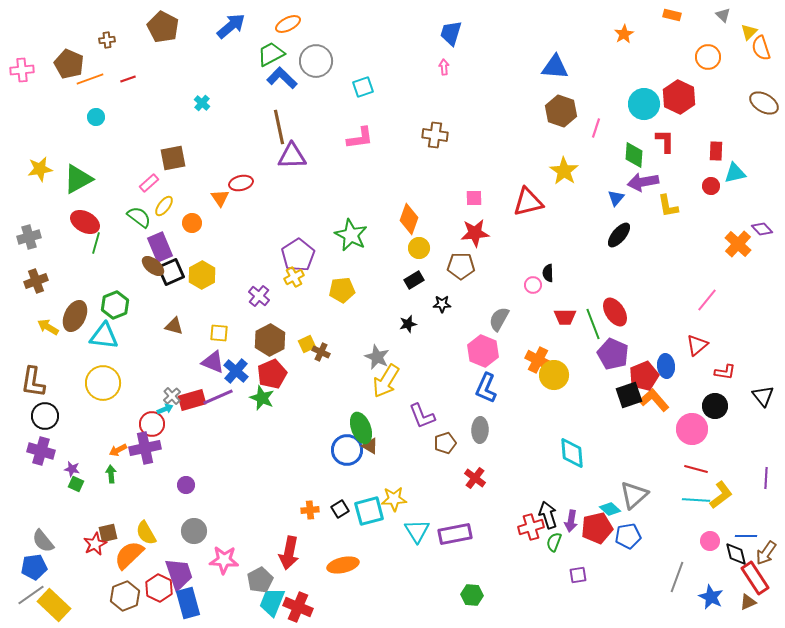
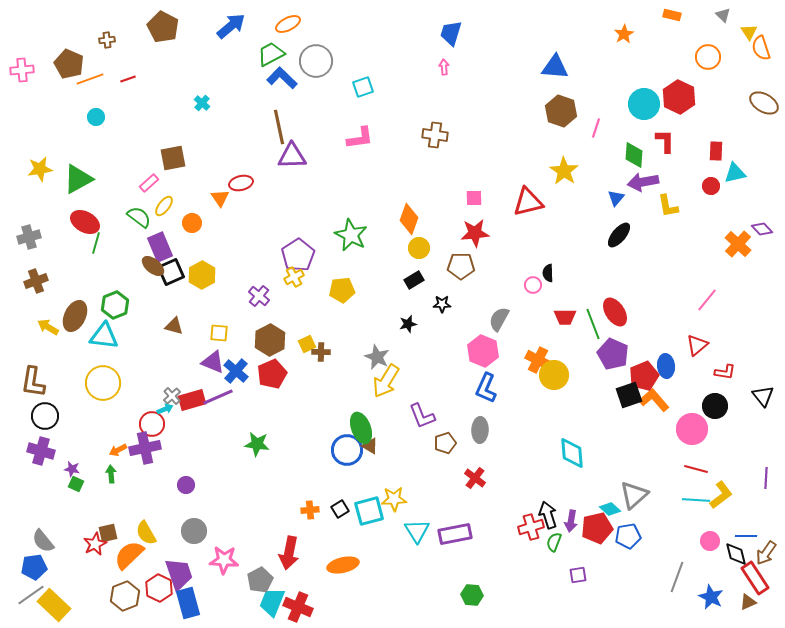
yellow triangle at (749, 32): rotated 18 degrees counterclockwise
brown cross at (321, 352): rotated 24 degrees counterclockwise
green star at (262, 398): moved 5 px left, 46 px down; rotated 15 degrees counterclockwise
